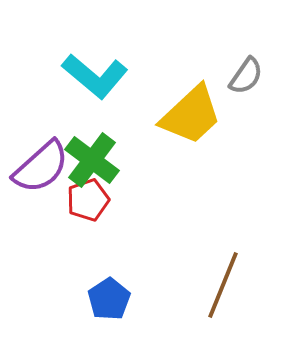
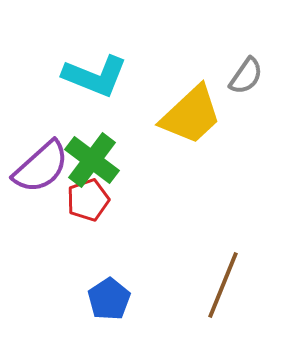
cyan L-shape: rotated 18 degrees counterclockwise
